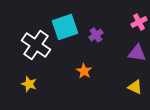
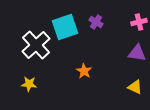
pink cross: rotated 14 degrees clockwise
purple cross: moved 13 px up; rotated 24 degrees counterclockwise
white cross: rotated 12 degrees clockwise
yellow star: rotated 14 degrees counterclockwise
